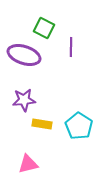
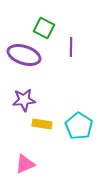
pink triangle: moved 3 px left; rotated 10 degrees counterclockwise
